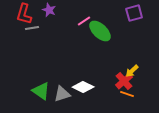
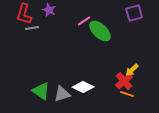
yellow arrow: moved 1 px up
